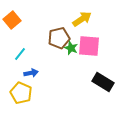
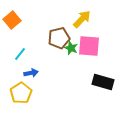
yellow arrow: rotated 12 degrees counterclockwise
black rectangle: rotated 15 degrees counterclockwise
yellow pentagon: rotated 15 degrees clockwise
